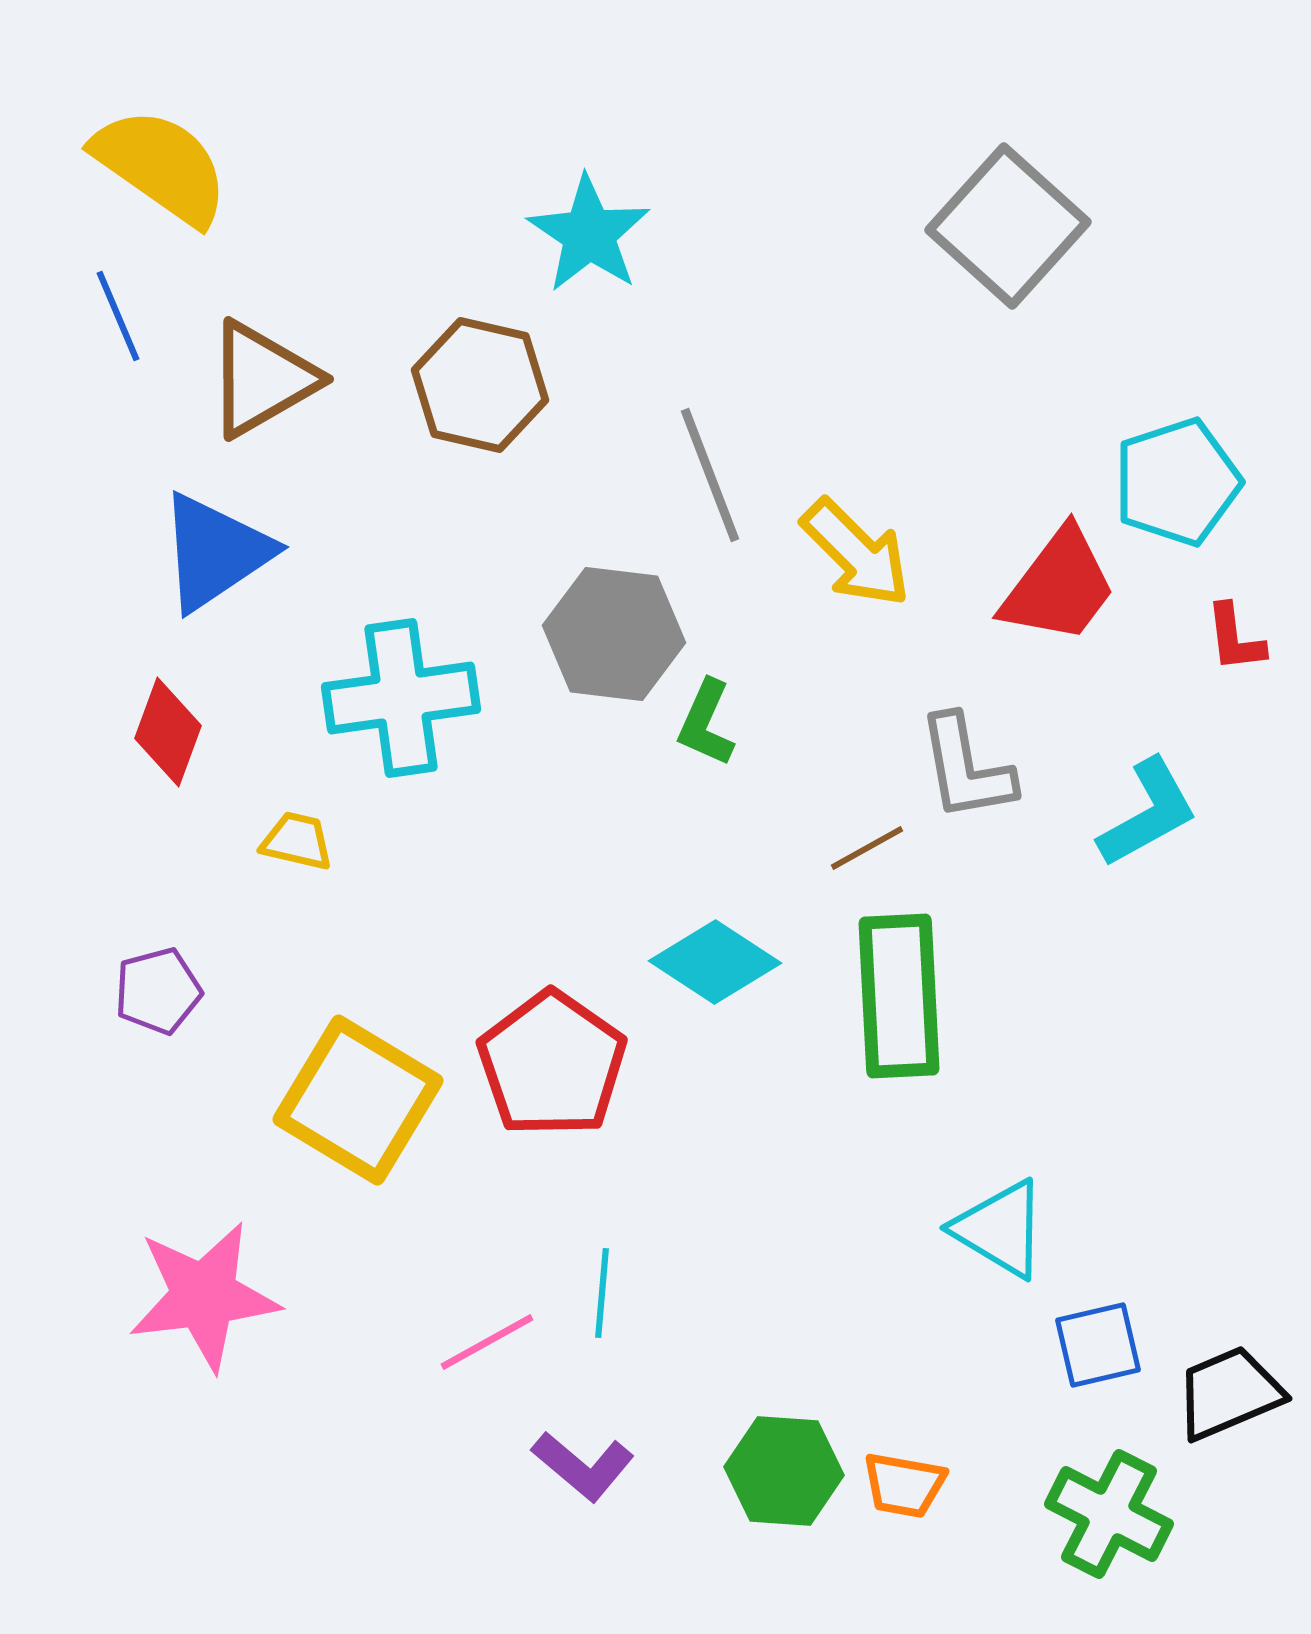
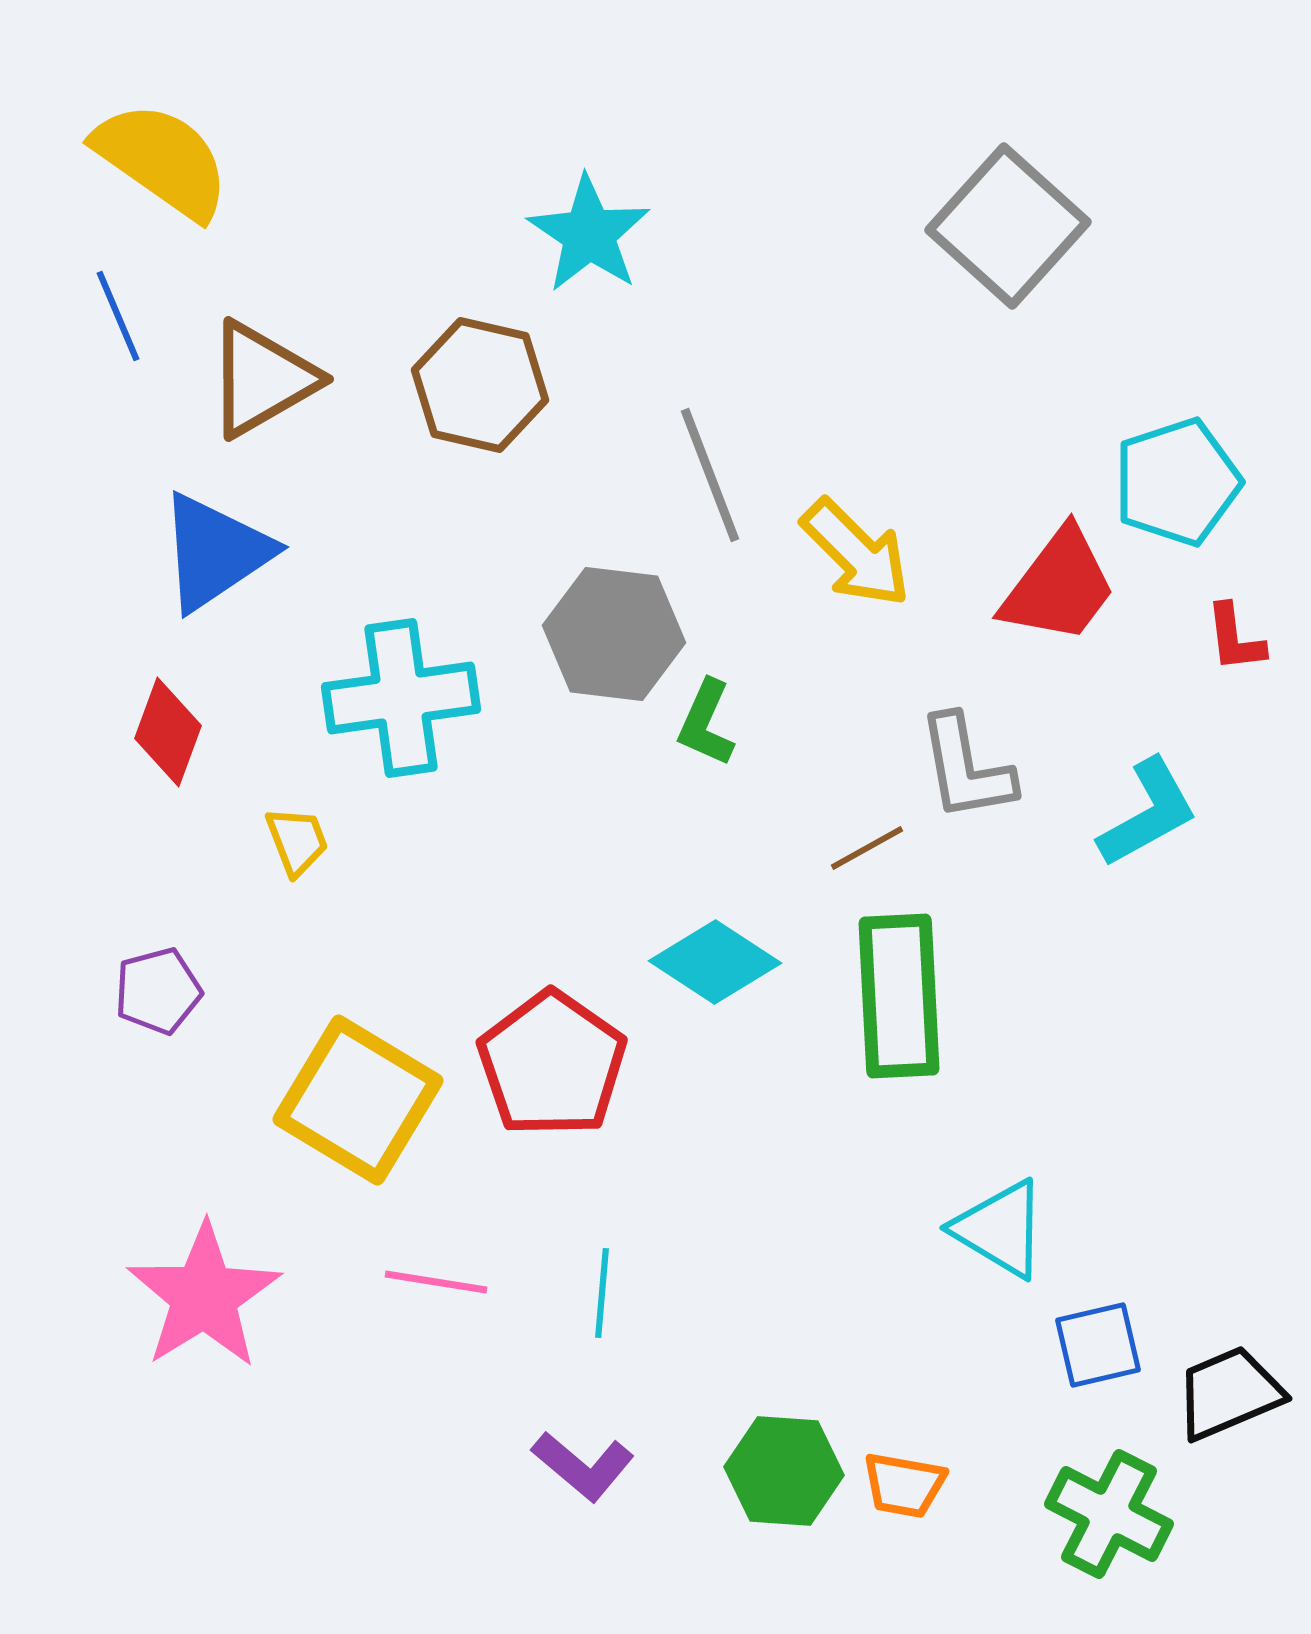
yellow semicircle: moved 1 px right, 6 px up
yellow trapezoid: rotated 56 degrees clockwise
pink star: rotated 25 degrees counterclockwise
pink line: moved 51 px left, 60 px up; rotated 38 degrees clockwise
